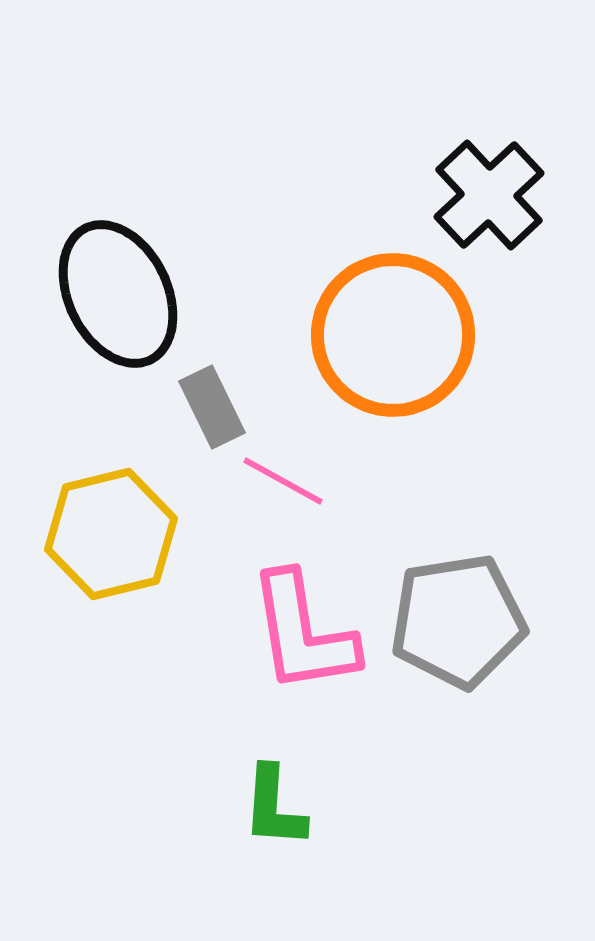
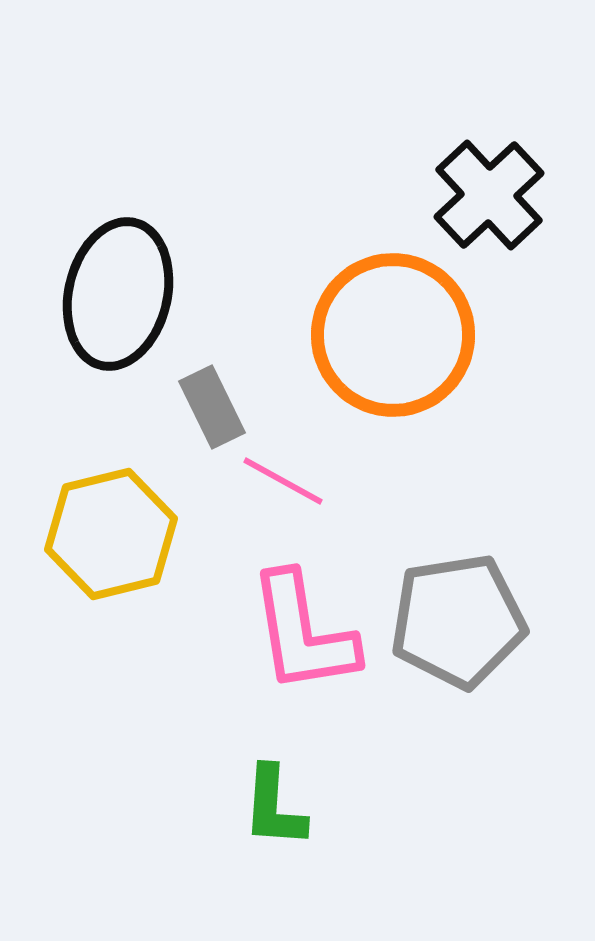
black ellipse: rotated 39 degrees clockwise
